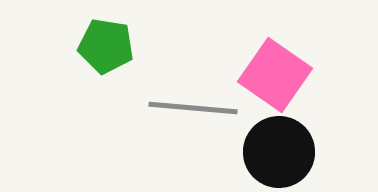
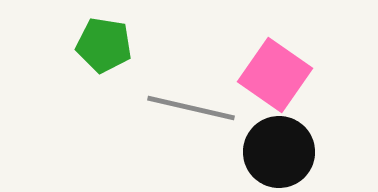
green pentagon: moved 2 px left, 1 px up
gray line: moved 2 px left; rotated 8 degrees clockwise
